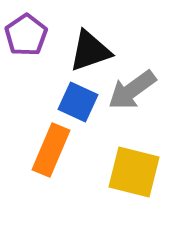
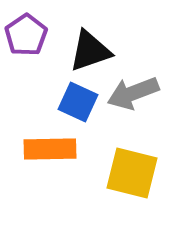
gray arrow: moved 1 px right, 3 px down; rotated 15 degrees clockwise
orange rectangle: moved 1 px left, 1 px up; rotated 66 degrees clockwise
yellow square: moved 2 px left, 1 px down
